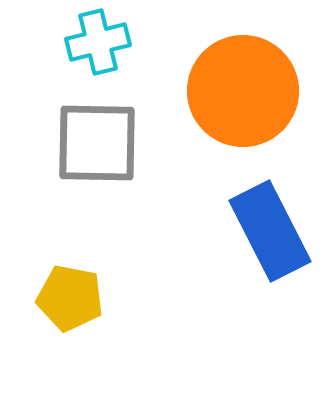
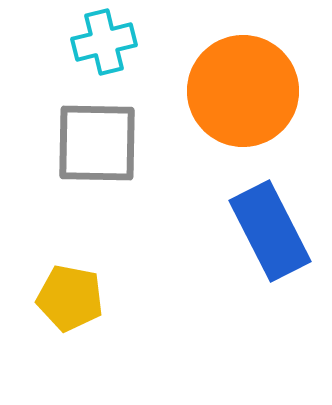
cyan cross: moved 6 px right
